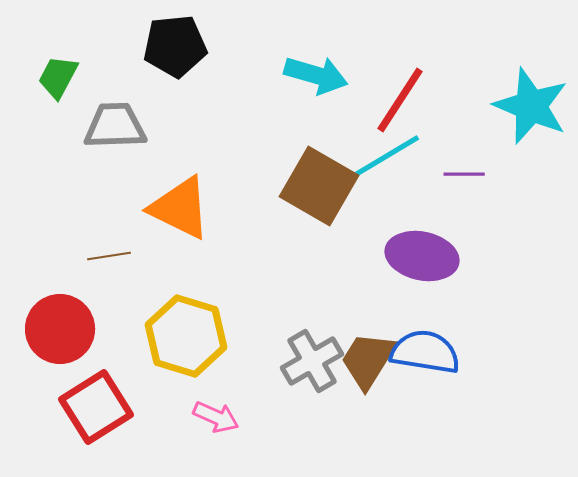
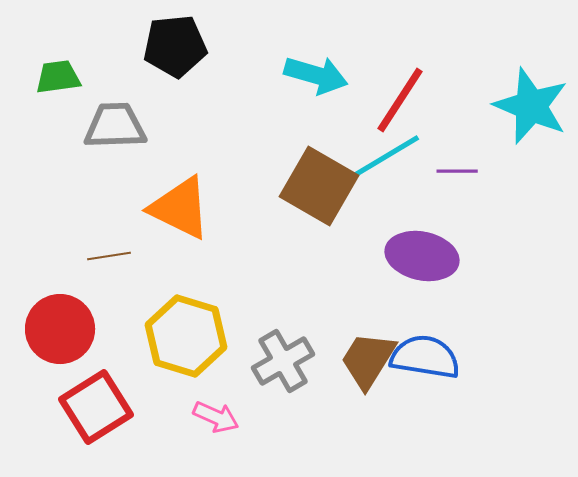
green trapezoid: rotated 54 degrees clockwise
purple line: moved 7 px left, 3 px up
blue semicircle: moved 5 px down
gray cross: moved 29 px left
